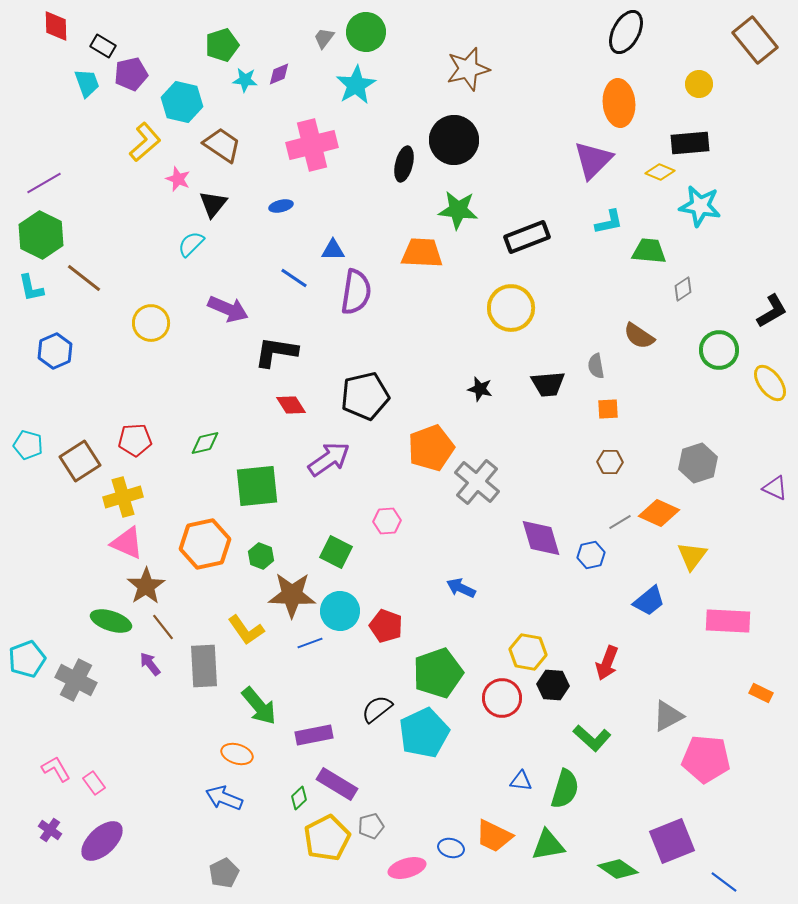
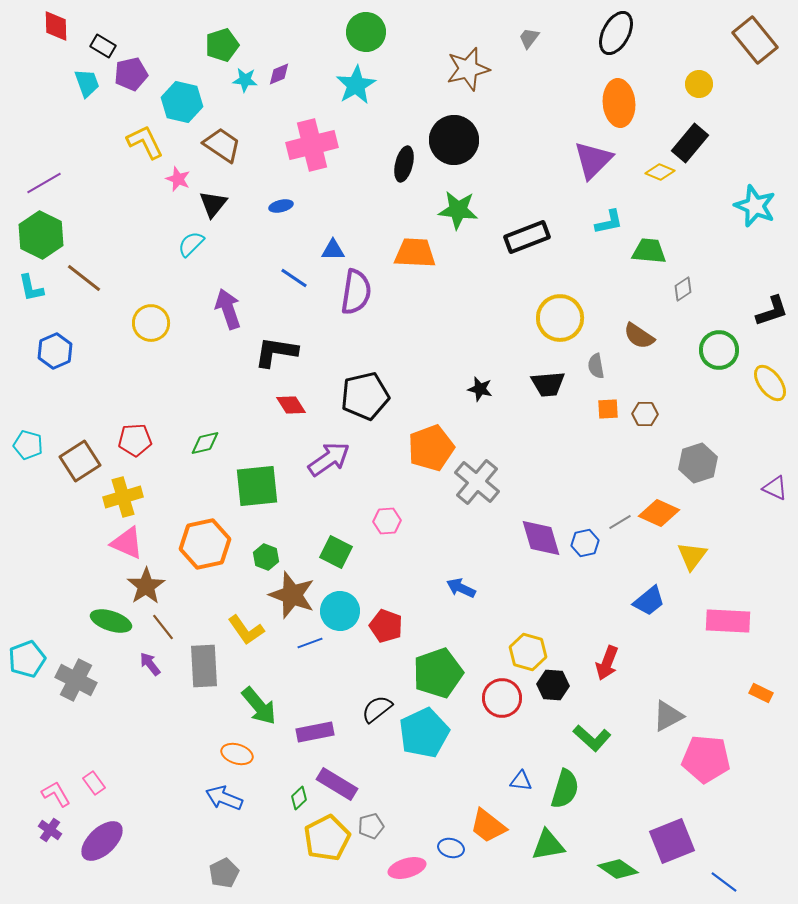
black ellipse at (626, 32): moved 10 px left, 1 px down
gray trapezoid at (324, 38): moved 205 px right
yellow L-shape at (145, 142): rotated 75 degrees counterclockwise
black rectangle at (690, 143): rotated 45 degrees counterclockwise
cyan star at (700, 206): moved 55 px right; rotated 12 degrees clockwise
orange trapezoid at (422, 253): moved 7 px left
yellow circle at (511, 308): moved 49 px right, 10 px down
purple arrow at (228, 309): rotated 132 degrees counterclockwise
black L-shape at (772, 311): rotated 12 degrees clockwise
brown hexagon at (610, 462): moved 35 px right, 48 px up
blue hexagon at (591, 555): moved 6 px left, 12 px up
green hexagon at (261, 556): moved 5 px right, 1 px down
brown star at (292, 595): rotated 18 degrees clockwise
yellow hexagon at (528, 652): rotated 6 degrees clockwise
purple rectangle at (314, 735): moved 1 px right, 3 px up
pink L-shape at (56, 769): moved 25 px down
orange trapezoid at (494, 836): moved 6 px left, 10 px up; rotated 12 degrees clockwise
